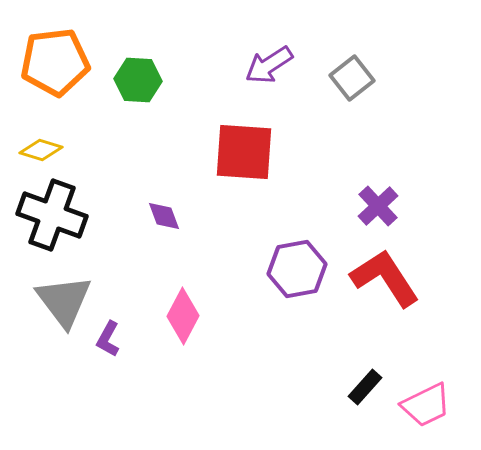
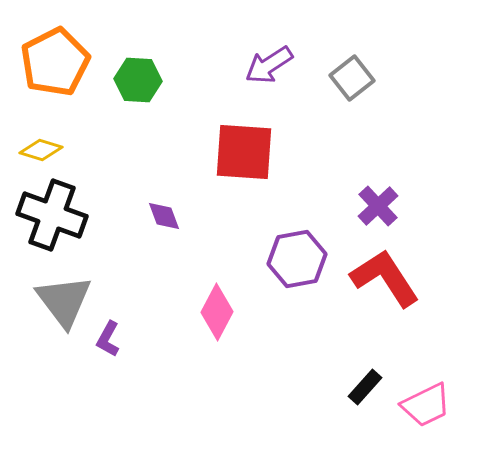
orange pentagon: rotated 20 degrees counterclockwise
purple hexagon: moved 10 px up
pink diamond: moved 34 px right, 4 px up
